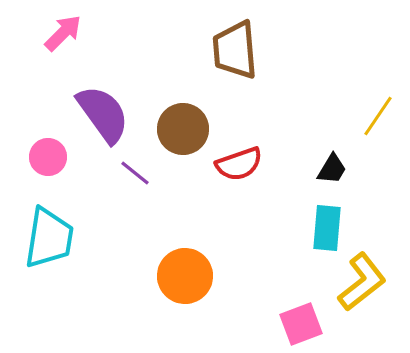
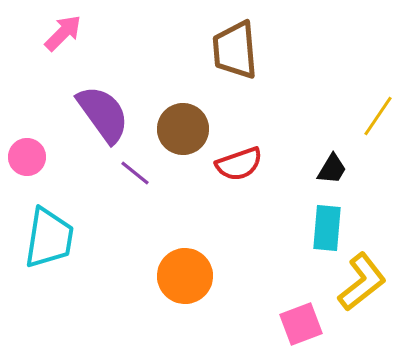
pink circle: moved 21 px left
